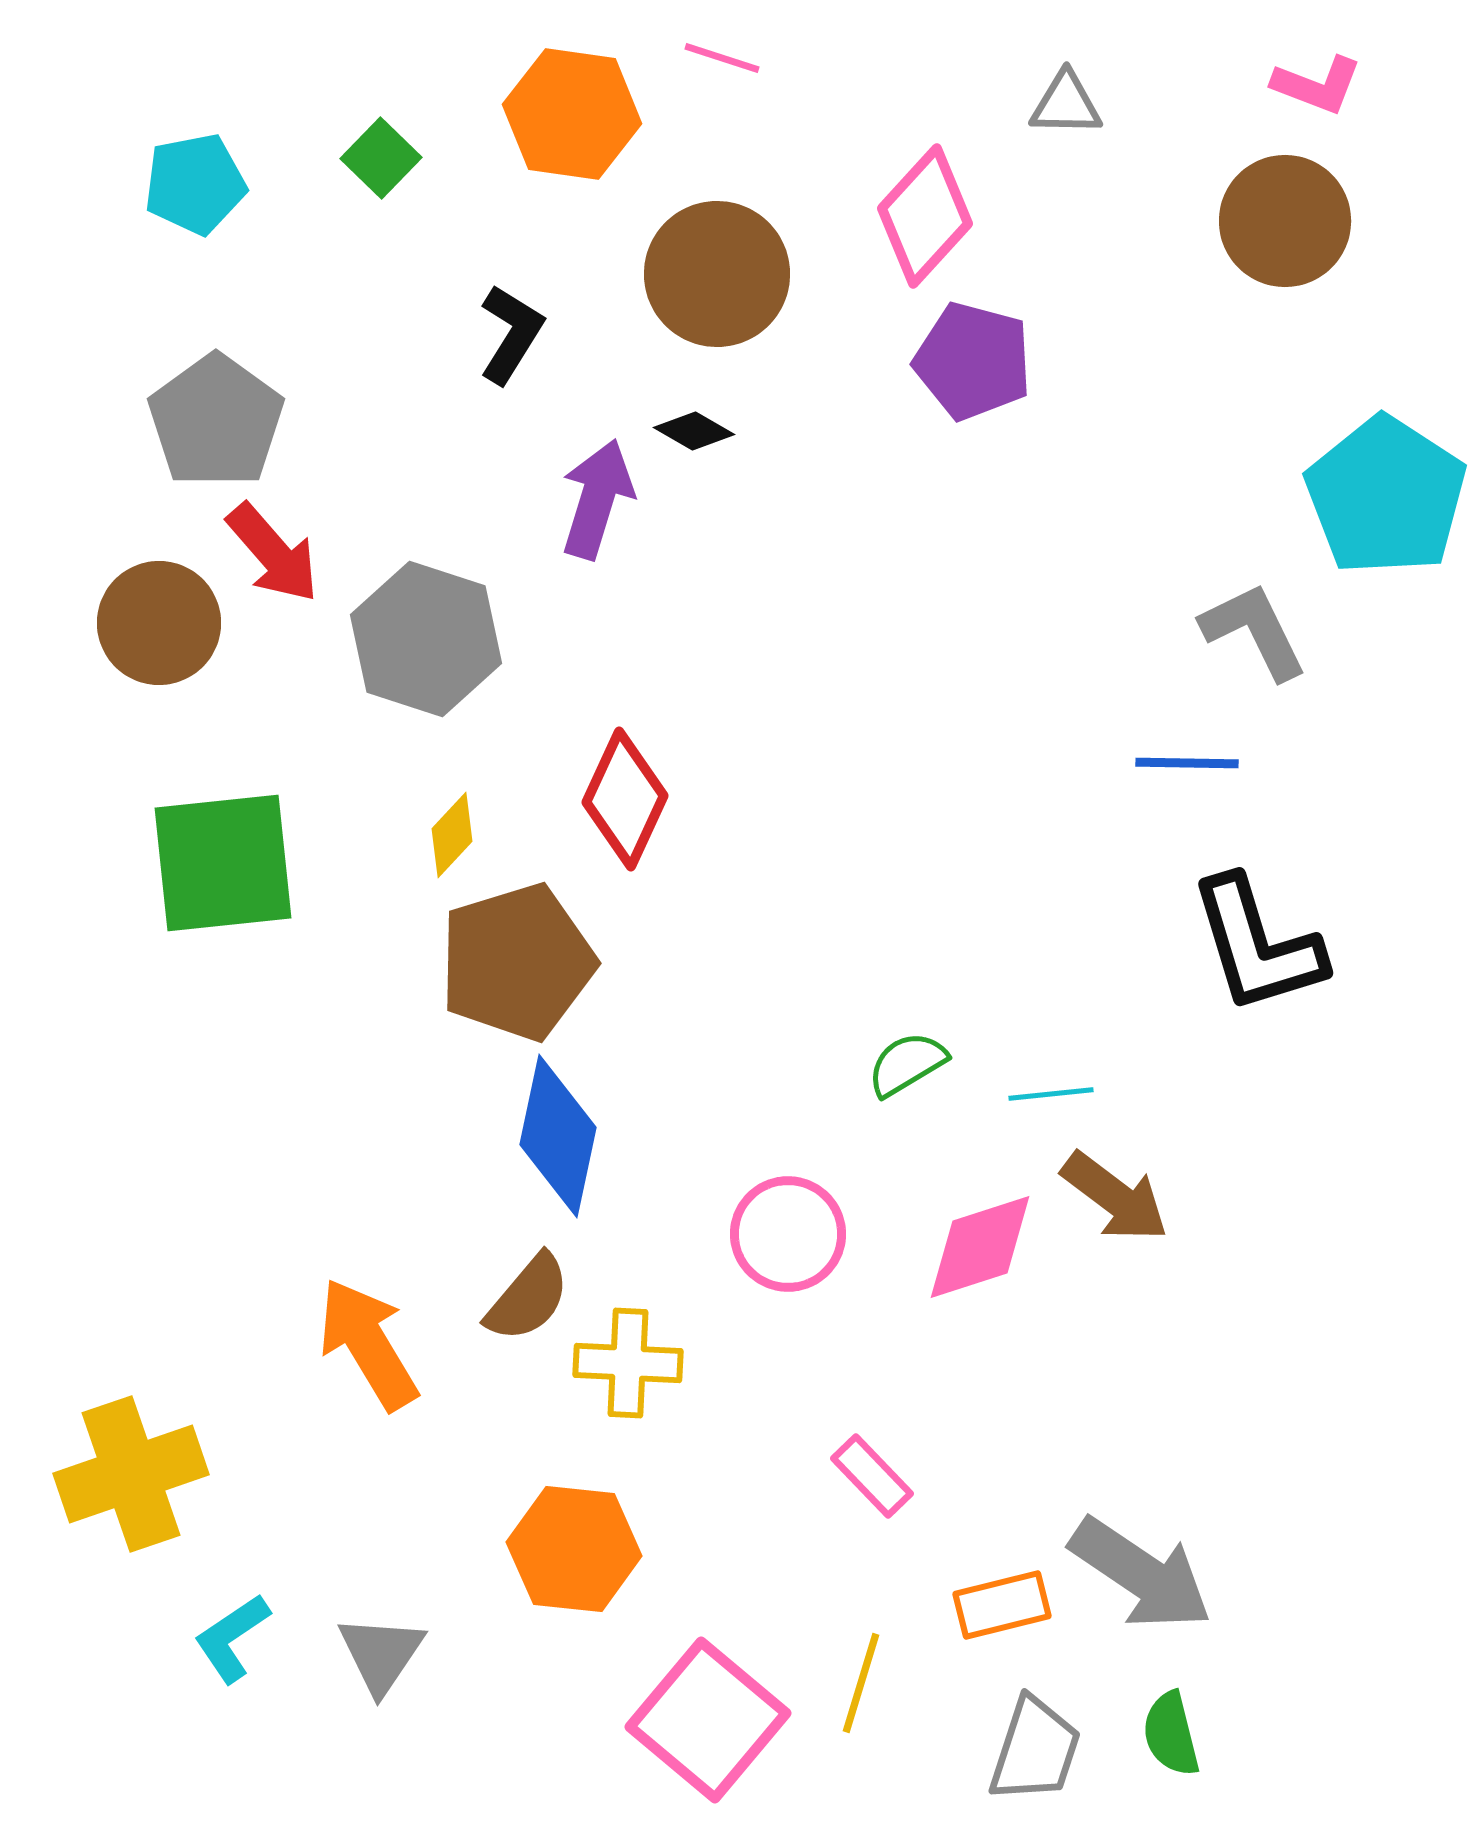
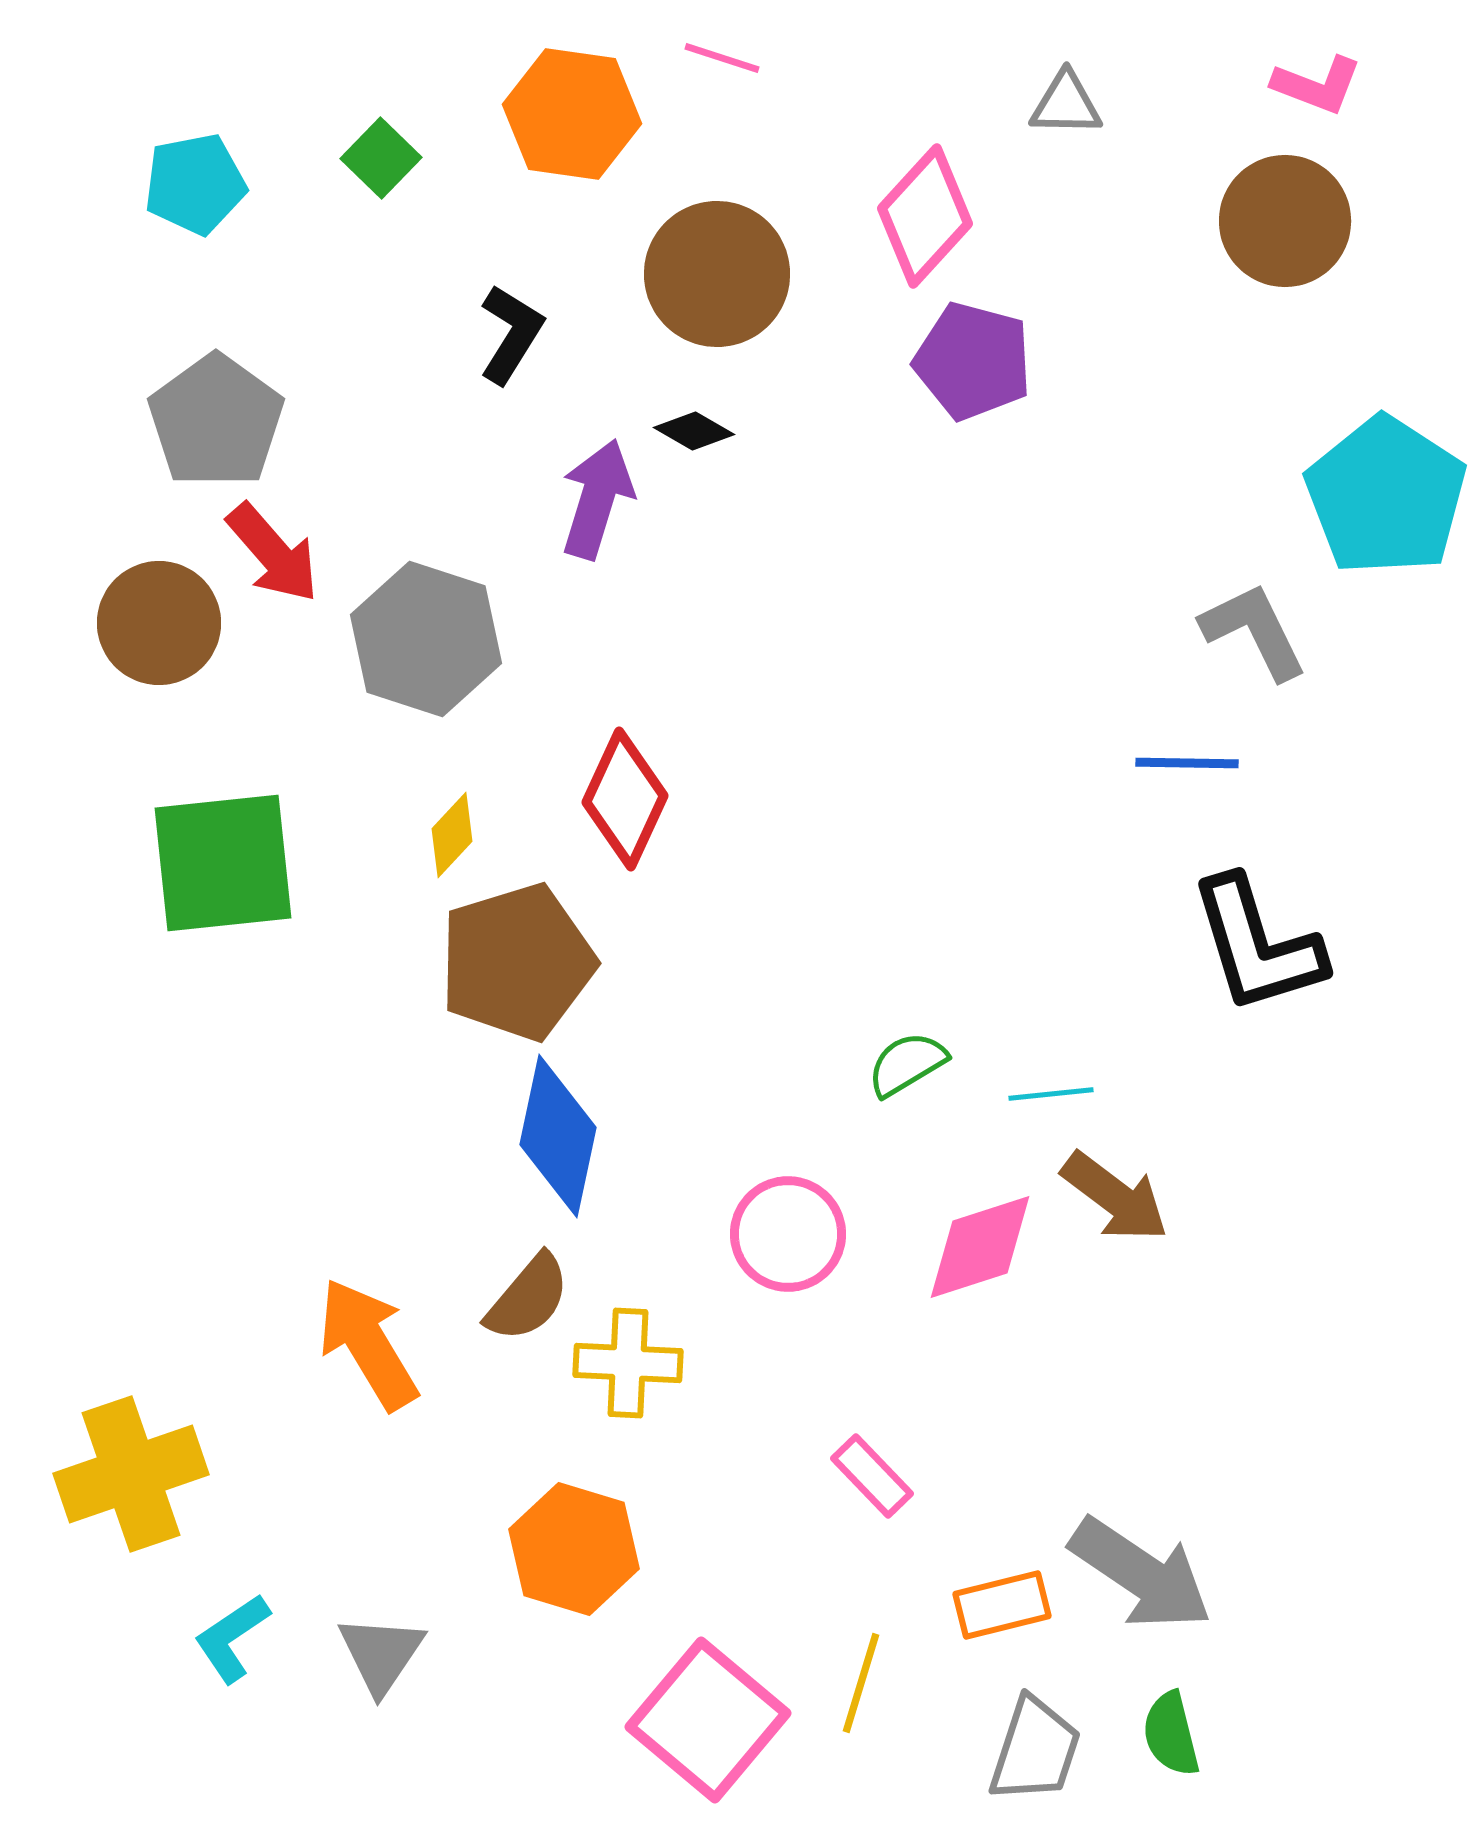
orange hexagon at (574, 1549): rotated 11 degrees clockwise
